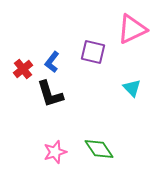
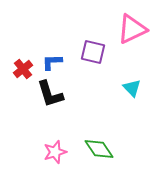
blue L-shape: rotated 50 degrees clockwise
